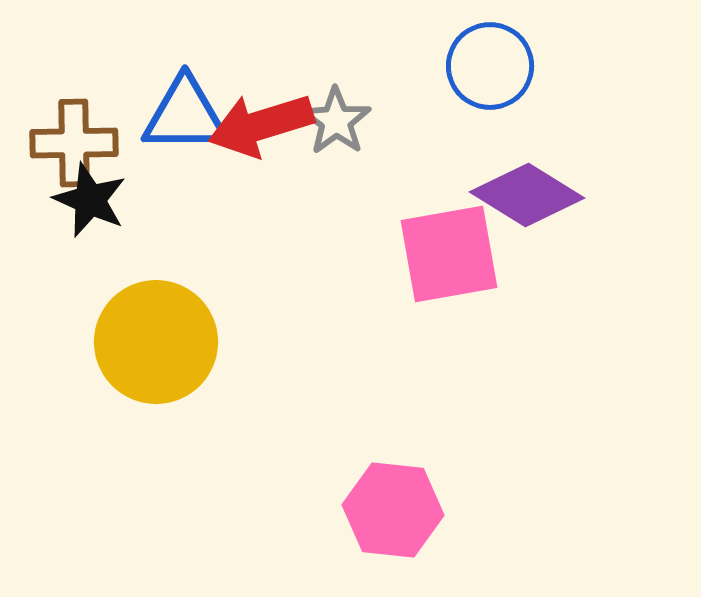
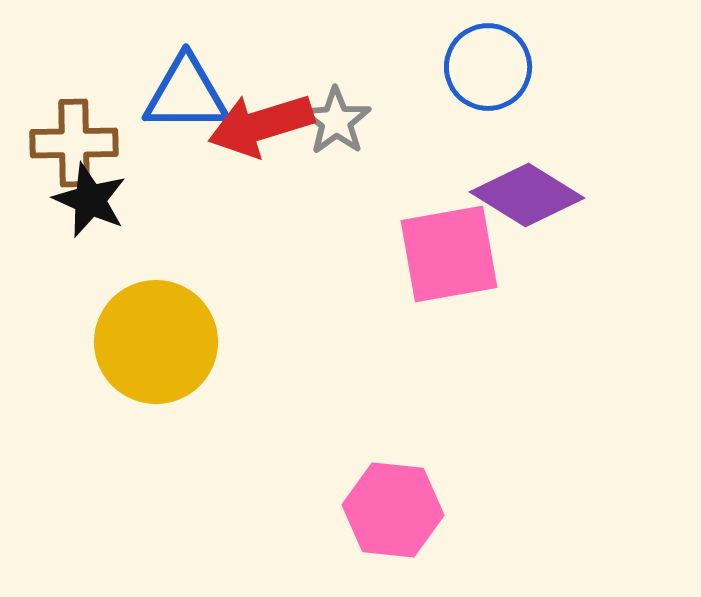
blue circle: moved 2 px left, 1 px down
blue triangle: moved 1 px right, 21 px up
